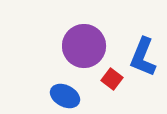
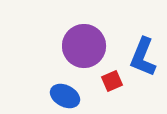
red square: moved 2 px down; rotated 30 degrees clockwise
